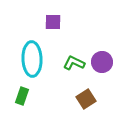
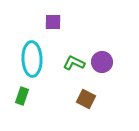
brown square: rotated 30 degrees counterclockwise
